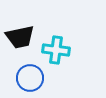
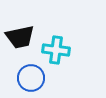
blue circle: moved 1 px right
